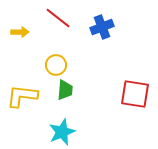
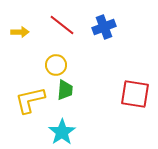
red line: moved 4 px right, 7 px down
blue cross: moved 2 px right
yellow L-shape: moved 8 px right, 4 px down; rotated 20 degrees counterclockwise
cyan star: rotated 12 degrees counterclockwise
